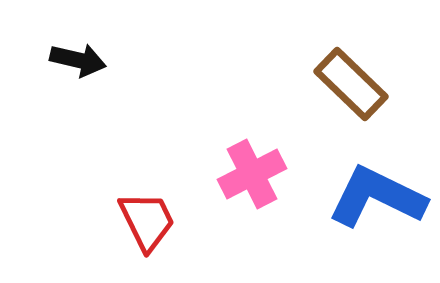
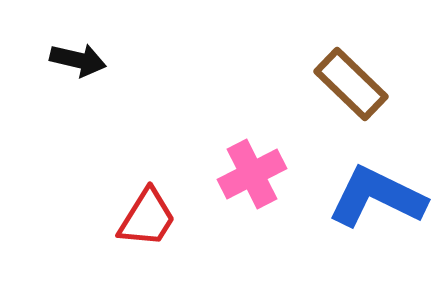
red trapezoid: moved 3 px up; rotated 58 degrees clockwise
